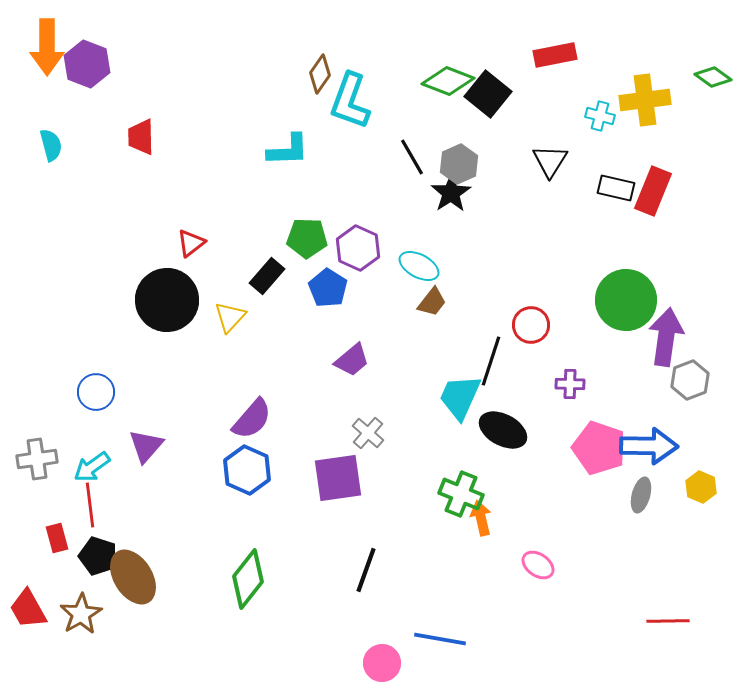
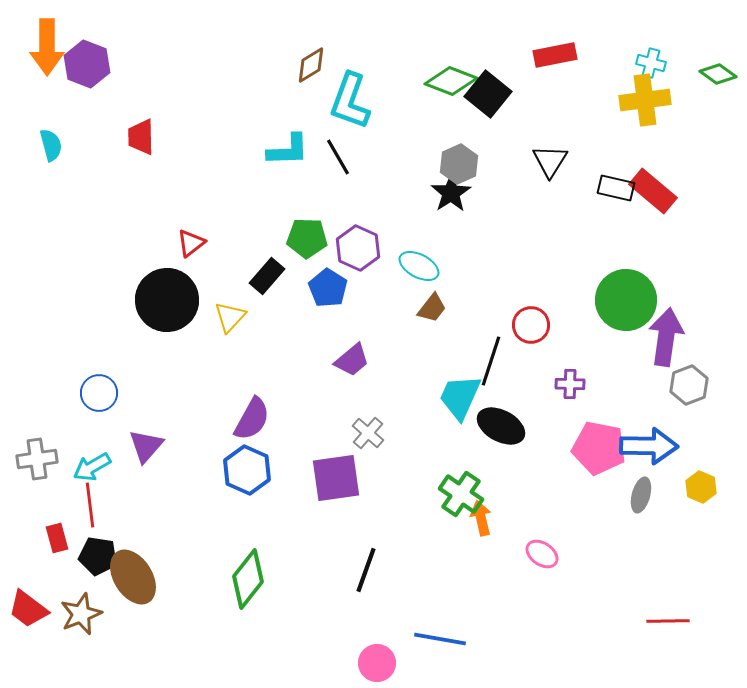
brown diamond at (320, 74): moved 9 px left, 9 px up; rotated 24 degrees clockwise
green diamond at (713, 77): moved 5 px right, 3 px up
green diamond at (448, 81): moved 3 px right
cyan cross at (600, 116): moved 51 px right, 53 px up
black line at (412, 157): moved 74 px left
red rectangle at (653, 191): rotated 72 degrees counterclockwise
brown trapezoid at (432, 302): moved 6 px down
gray hexagon at (690, 380): moved 1 px left, 5 px down
blue circle at (96, 392): moved 3 px right, 1 px down
purple semicircle at (252, 419): rotated 12 degrees counterclockwise
black ellipse at (503, 430): moved 2 px left, 4 px up
pink pentagon at (599, 448): rotated 8 degrees counterclockwise
cyan arrow at (92, 467): rotated 6 degrees clockwise
purple square at (338, 478): moved 2 px left
green cross at (461, 494): rotated 12 degrees clockwise
black pentagon at (98, 556): rotated 9 degrees counterclockwise
pink ellipse at (538, 565): moved 4 px right, 11 px up
red trapezoid at (28, 609): rotated 24 degrees counterclockwise
brown star at (81, 614): rotated 9 degrees clockwise
pink circle at (382, 663): moved 5 px left
